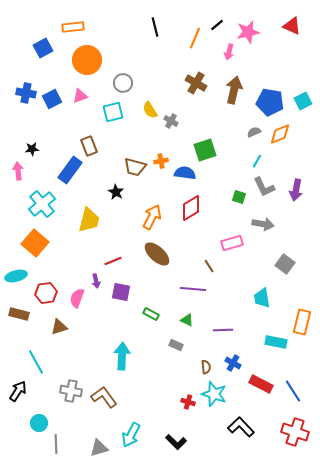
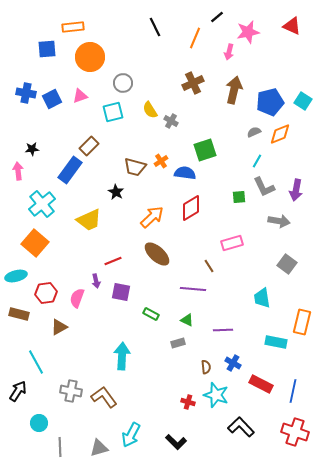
black line at (217, 25): moved 8 px up
black line at (155, 27): rotated 12 degrees counterclockwise
blue square at (43, 48): moved 4 px right, 1 px down; rotated 24 degrees clockwise
orange circle at (87, 60): moved 3 px right, 3 px up
brown cross at (196, 83): moved 3 px left; rotated 35 degrees clockwise
cyan square at (303, 101): rotated 30 degrees counterclockwise
blue pentagon at (270, 102): rotated 24 degrees counterclockwise
brown rectangle at (89, 146): rotated 66 degrees clockwise
orange cross at (161, 161): rotated 24 degrees counterclockwise
green square at (239, 197): rotated 24 degrees counterclockwise
orange arrow at (152, 217): rotated 20 degrees clockwise
yellow trapezoid at (89, 220): rotated 52 degrees clockwise
gray arrow at (263, 224): moved 16 px right, 3 px up
gray square at (285, 264): moved 2 px right
brown triangle at (59, 327): rotated 12 degrees counterclockwise
gray rectangle at (176, 345): moved 2 px right, 2 px up; rotated 40 degrees counterclockwise
blue line at (293, 391): rotated 45 degrees clockwise
cyan star at (214, 394): moved 2 px right, 1 px down
gray line at (56, 444): moved 4 px right, 3 px down
